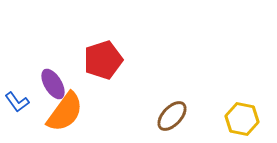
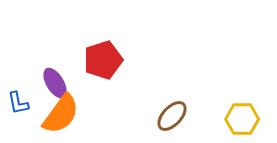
purple ellipse: moved 2 px right, 1 px up
blue L-shape: moved 1 px right, 1 px down; rotated 25 degrees clockwise
orange semicircle: moved 4 px left, 2 px down
yellow hexagon: rotated 12 degrees counterclockwise
